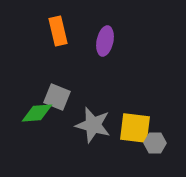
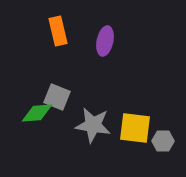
gray star: rotated 6 degrees counterclockwise
gray hexagon: moved 8 px right, 2 px up
